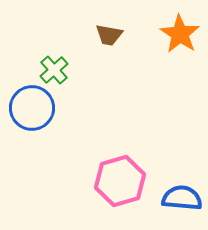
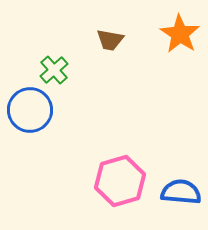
brown trapezoid: moved 1 px right, 5 px down
blue circle: moved 2 px left, 2 px down
blue semicircle: moved 1 px left, 6 px up
